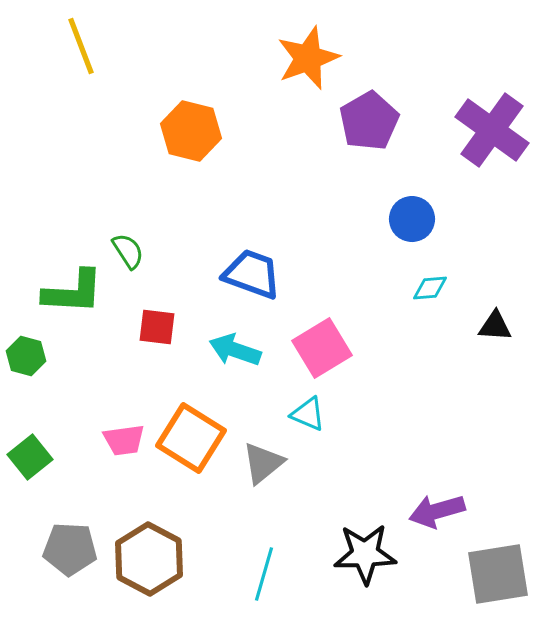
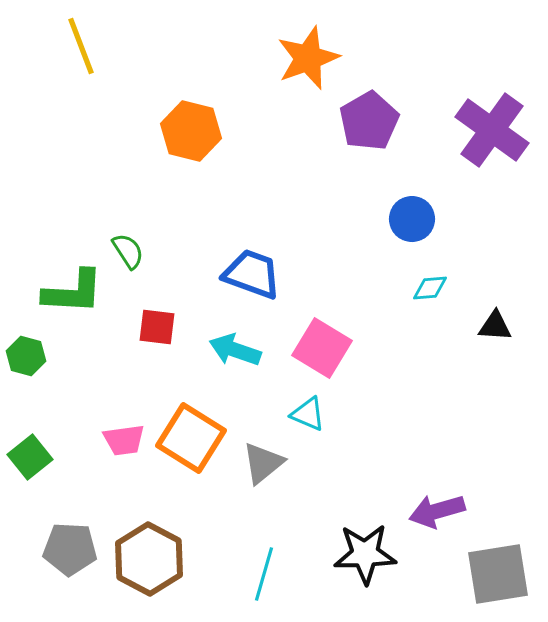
pink square: rotated 28 degrees counterclockwise
